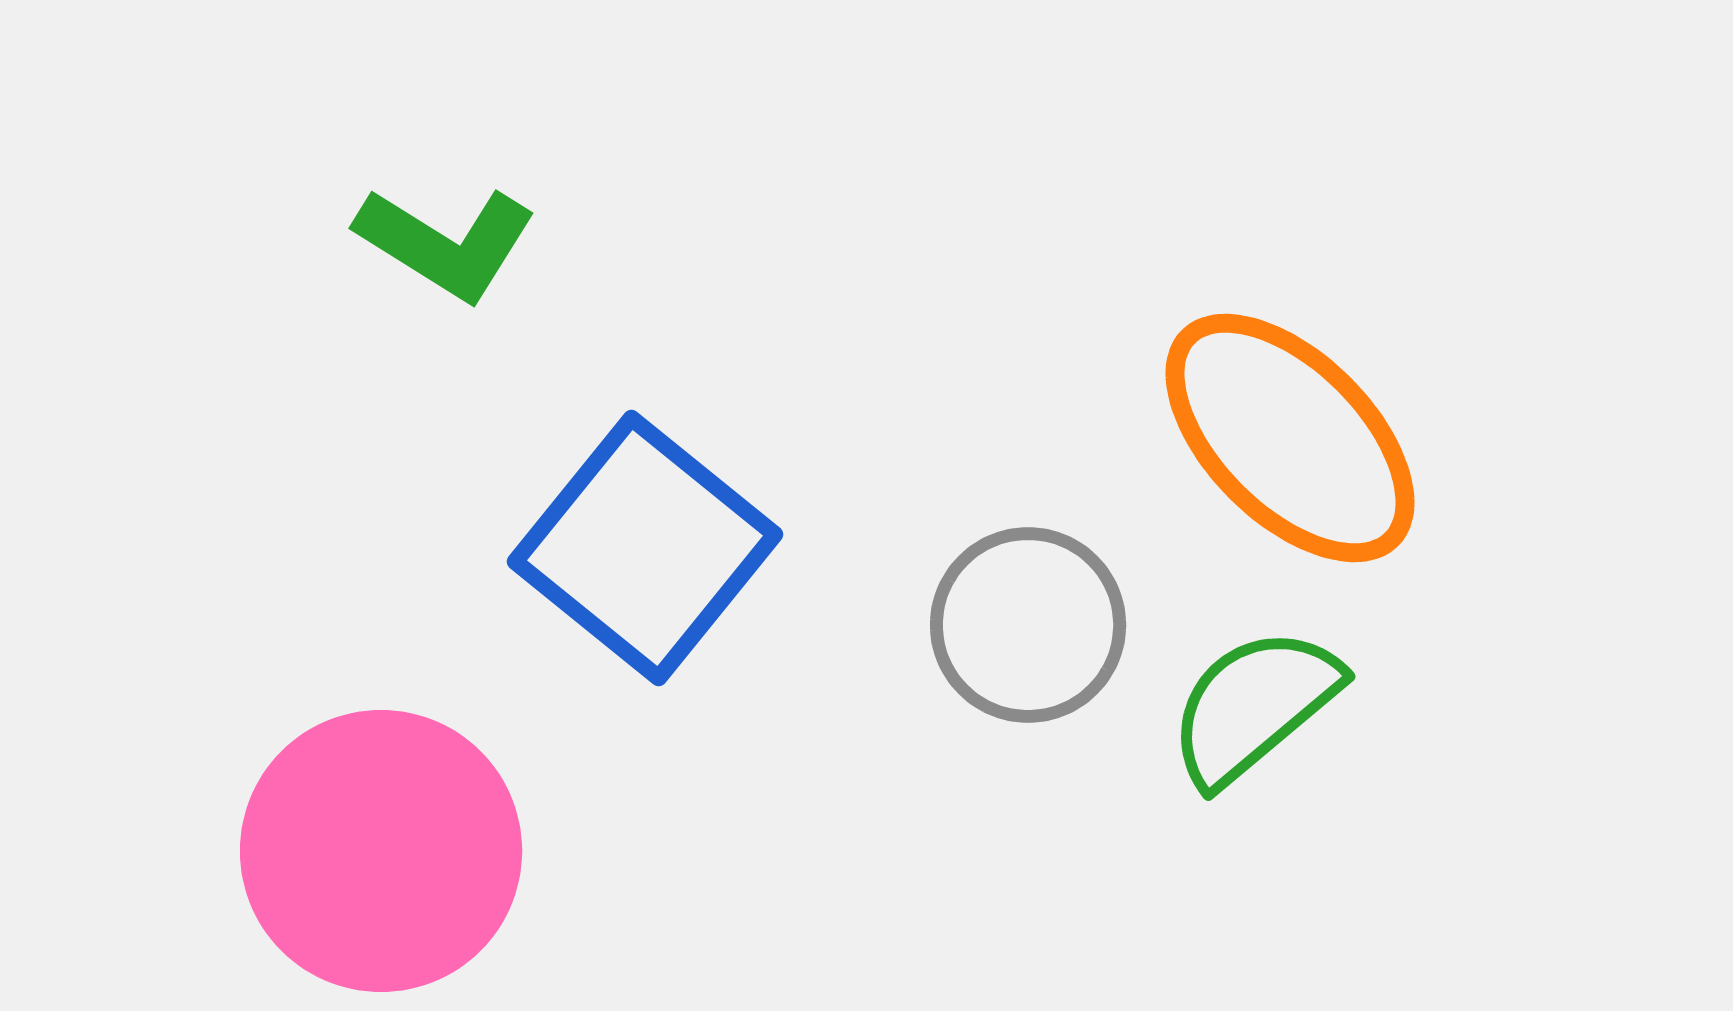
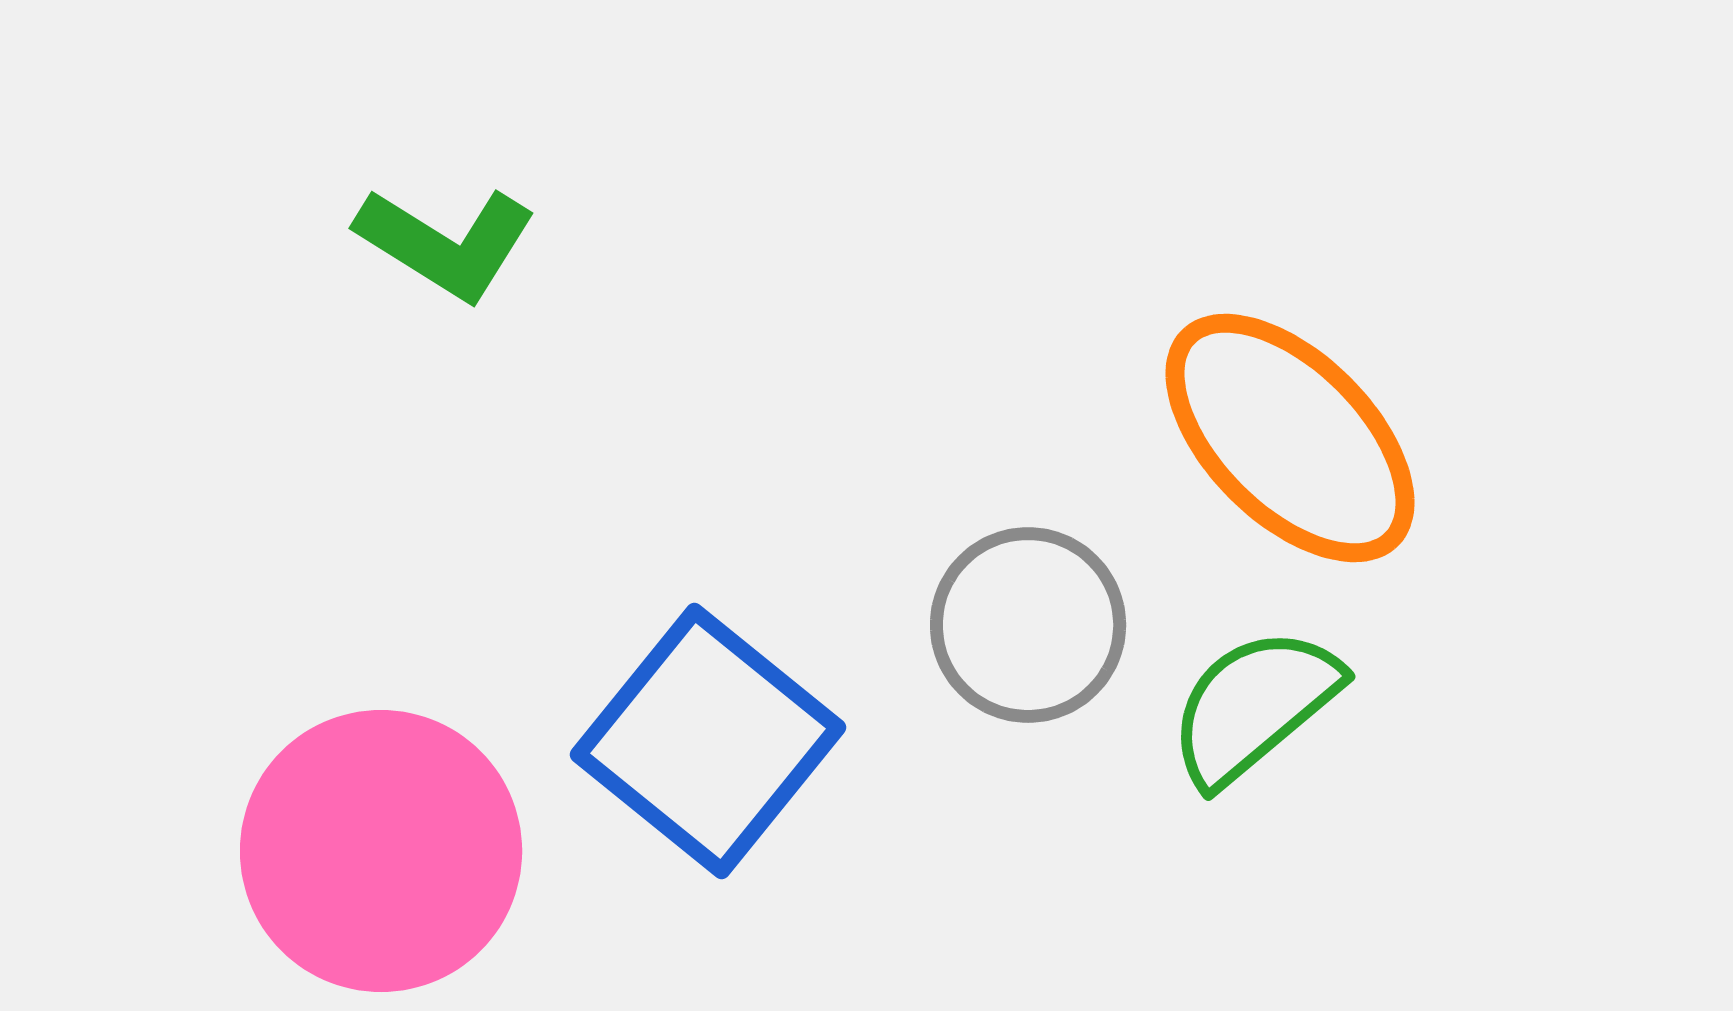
blue square: moved 63 px right, 193 px down
